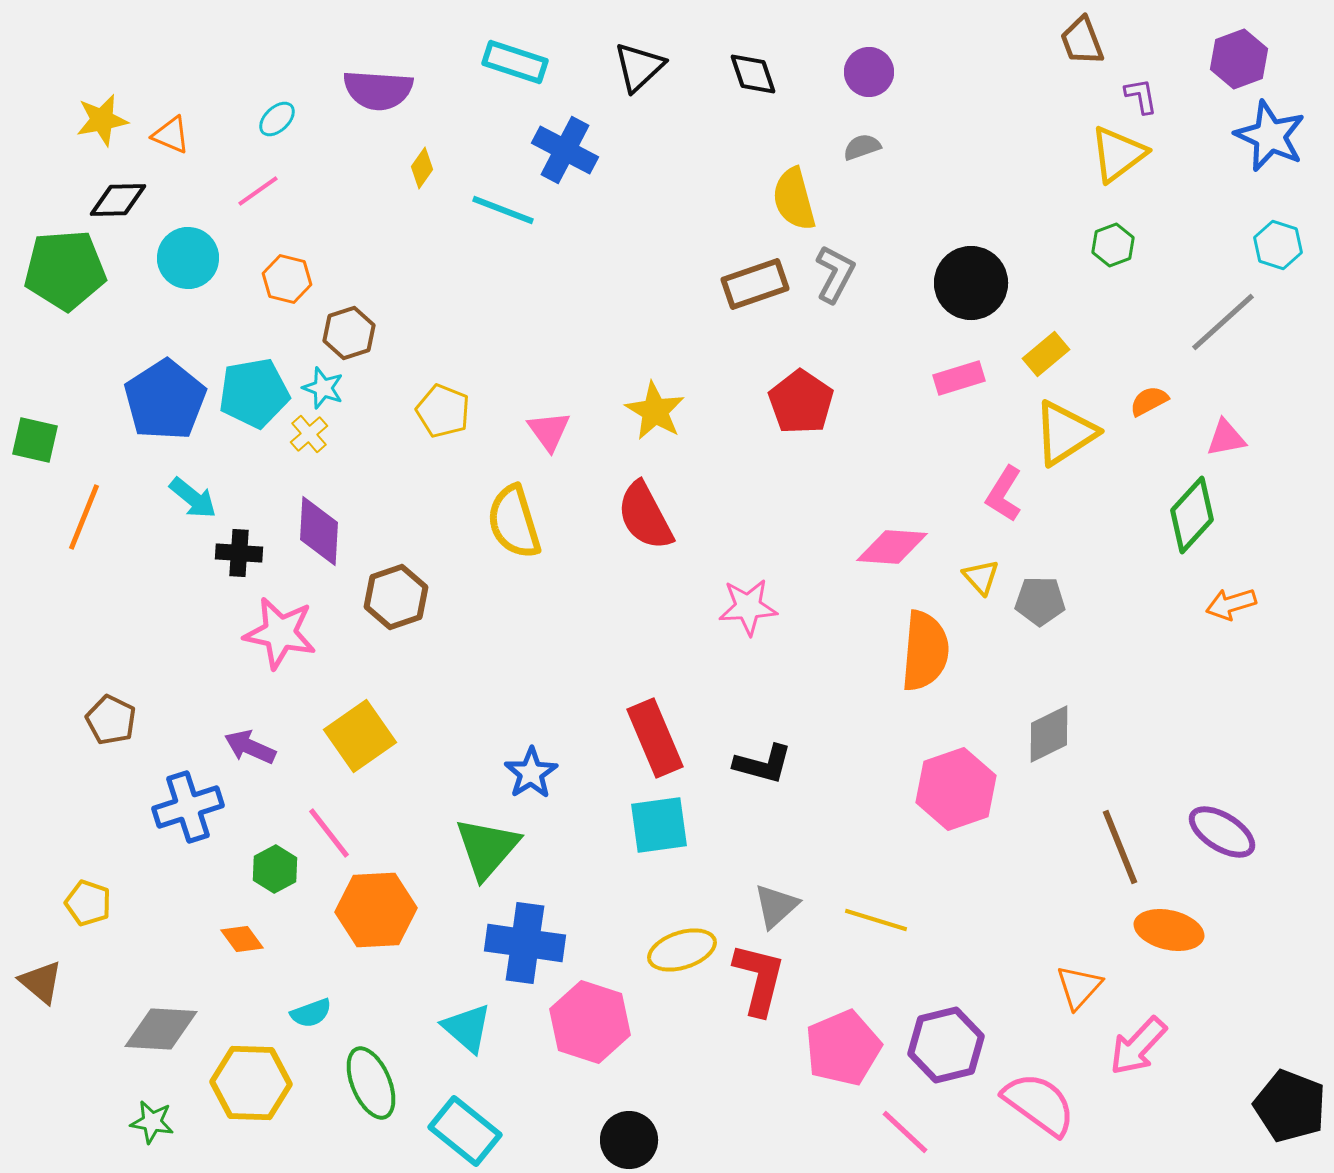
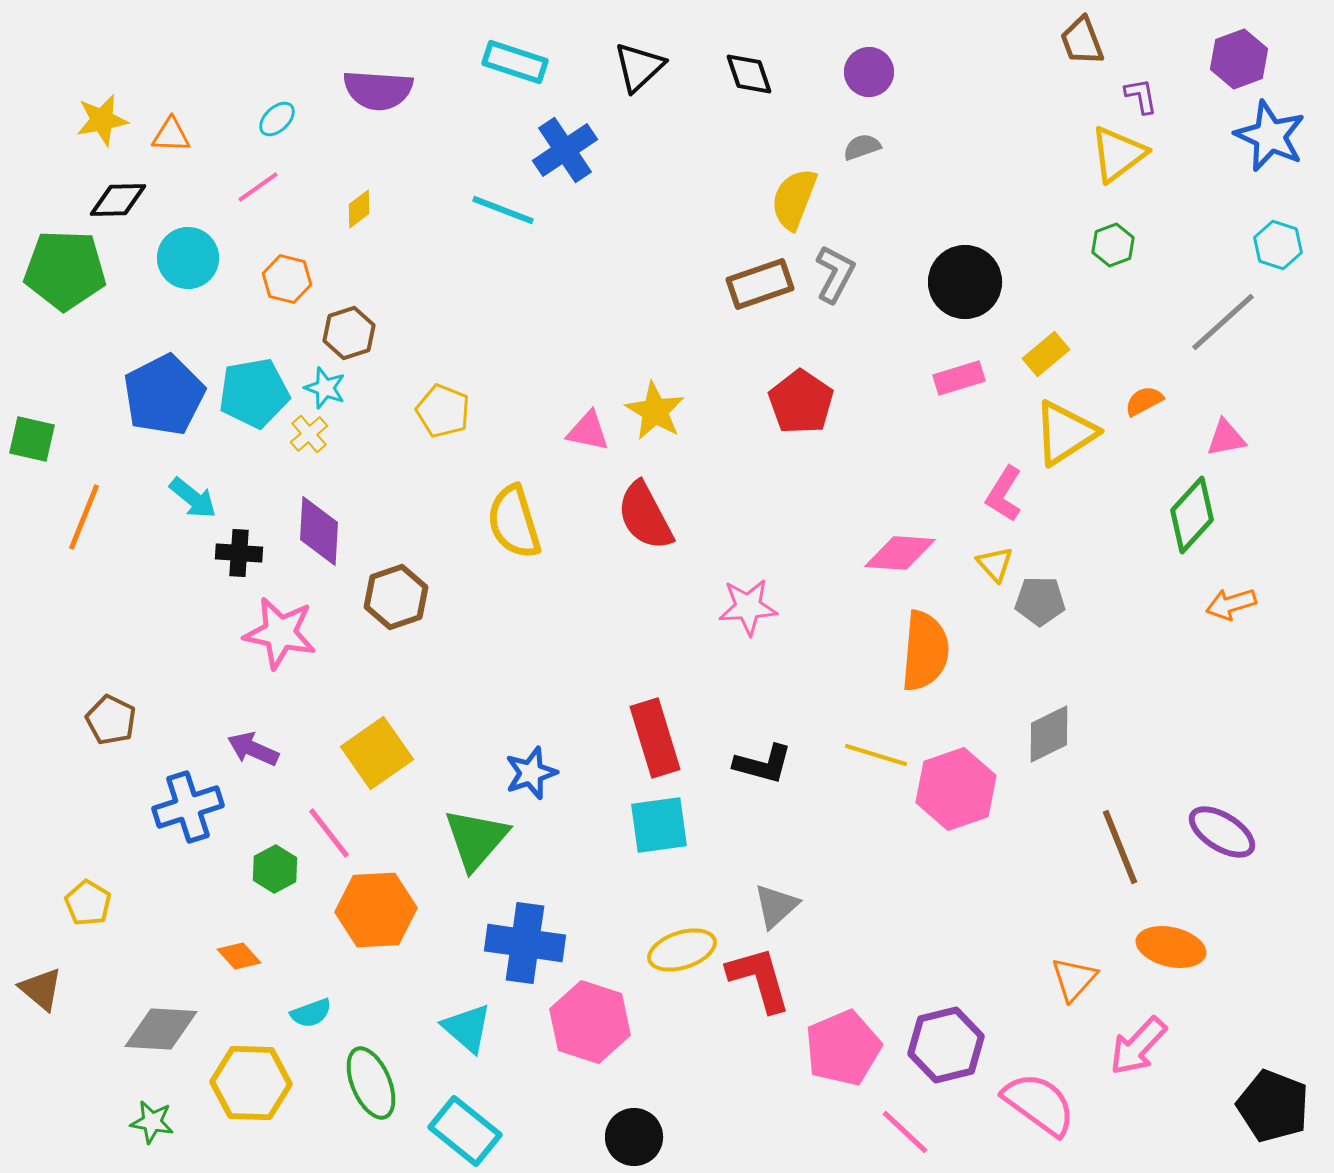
black diamond at (753, 74): moved 4 px left
orange triangle at (171, 135): rotated 21 degrees counterclockwise
blue cross at (565, 150): rotated 28 degrees clockwise
yellow diamond at (422, 168): moved 63 px left, 41 px down; rotated 18 degrees clockwise
pink line at (258, 191): moved 4 px up
yellow semicircle at (794, 199): rotated 36 degrees clockwise
green pentagon at (65, 270): rotated 6 degrees clockwise
black circle at (971, 283): moved 6 px left, 1 px up
brown rectangle at (755, 284): moved 5 px right
cyan star at (323, 388): moved 2 px right
blue pentagon at (165, 400): moved 1 px left, 5 px up; rotated 6 degrees clockwise
orange semicircle at (1149, 401): moved 5 px left
pink triangle at (549, 431): moved 39 px right; rotated 42 degrees counterclockwise
green square at (35, 440): moved 3 px left, 1 px up
pink diamond at (892, 547): moved 8 px right, 6 px down
yellow triangle at (981, 577): moved 14 px right, 13 px up
yellow square at (360, 736): moved 17 px right, 17 px down
red rectangle at (655, 738): rotated 6 degrees clockwise
purple arrow at (250, 747): moved 3 px right, 2 px down
blue star at (531, 773): rotated 14 degrees clockwise
green triangle at (487, 848): moved 11 px left, 9 px up
yellow pentagon at (88, 903): rotated 12 degrees clockwise
yellow line at (876, 920): moved 165 px up
orange ellipse at (1169, 930): moved 2 px right, 17 px down
orange diamond at (242, 939): moved 3 px left, 17 px down; rotated 6 degrees counterclockwise
red L-shape at (759, 979): rotated 30 degrees counterclockwise
brown triangle at (41, 982): moved 7 px down
orange triangle at (1079, 987): moved 5 px left, 8 px up
black pentagon at (1290, 1106): moved 17 px left
black circle at (629, 1140): moved 5 px right, 3 px up
